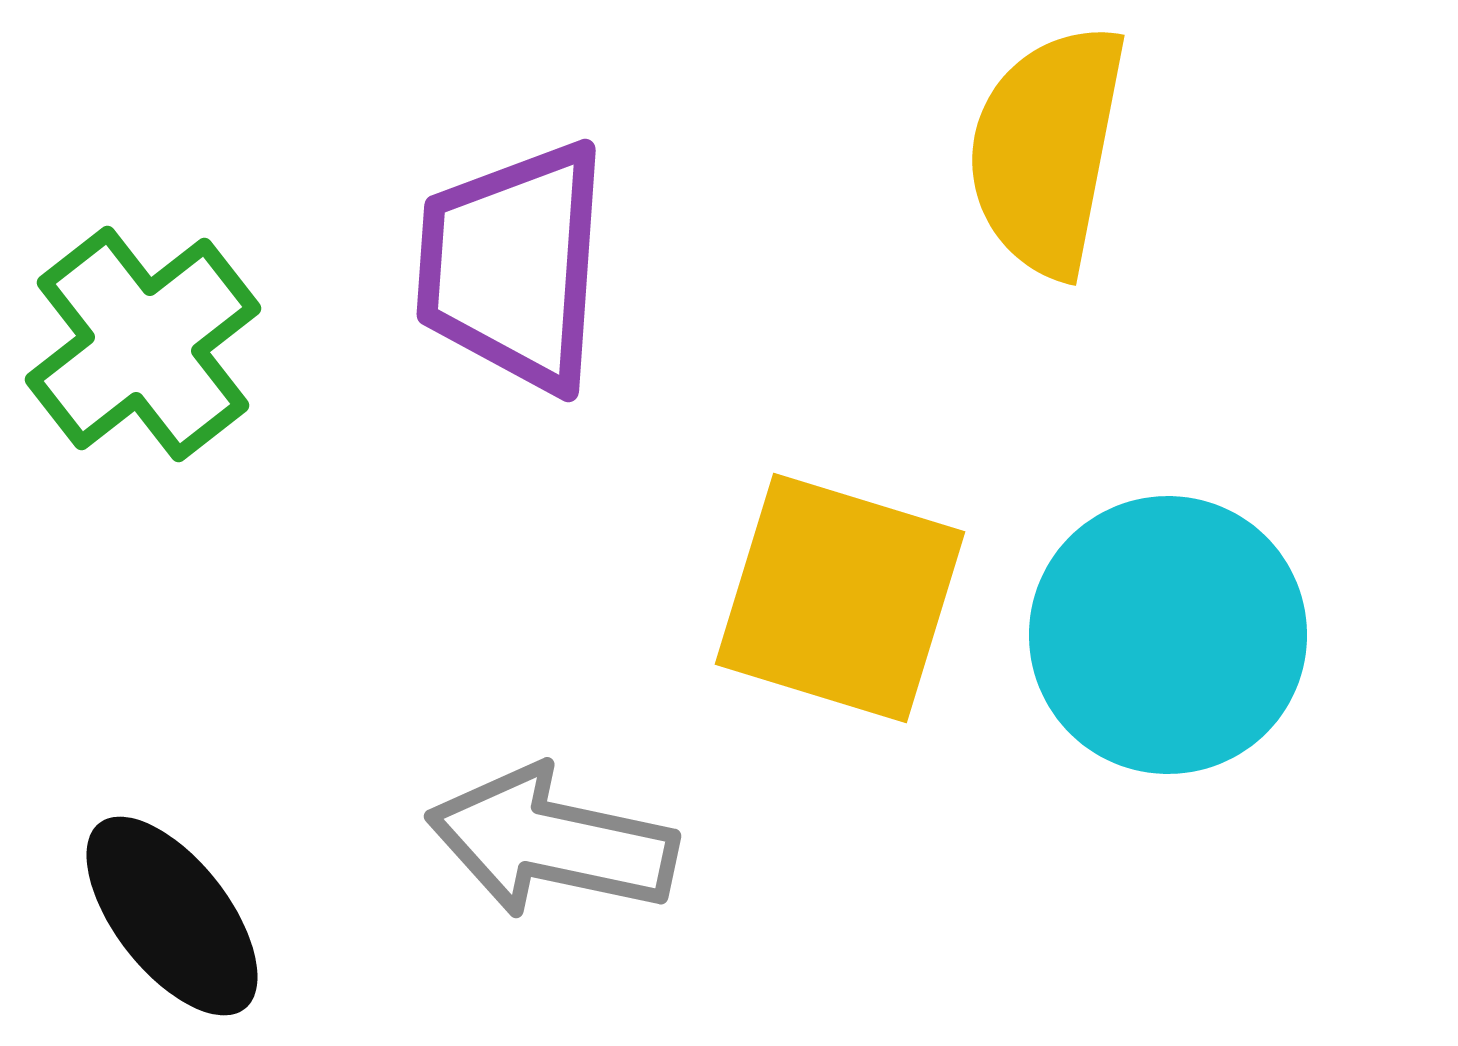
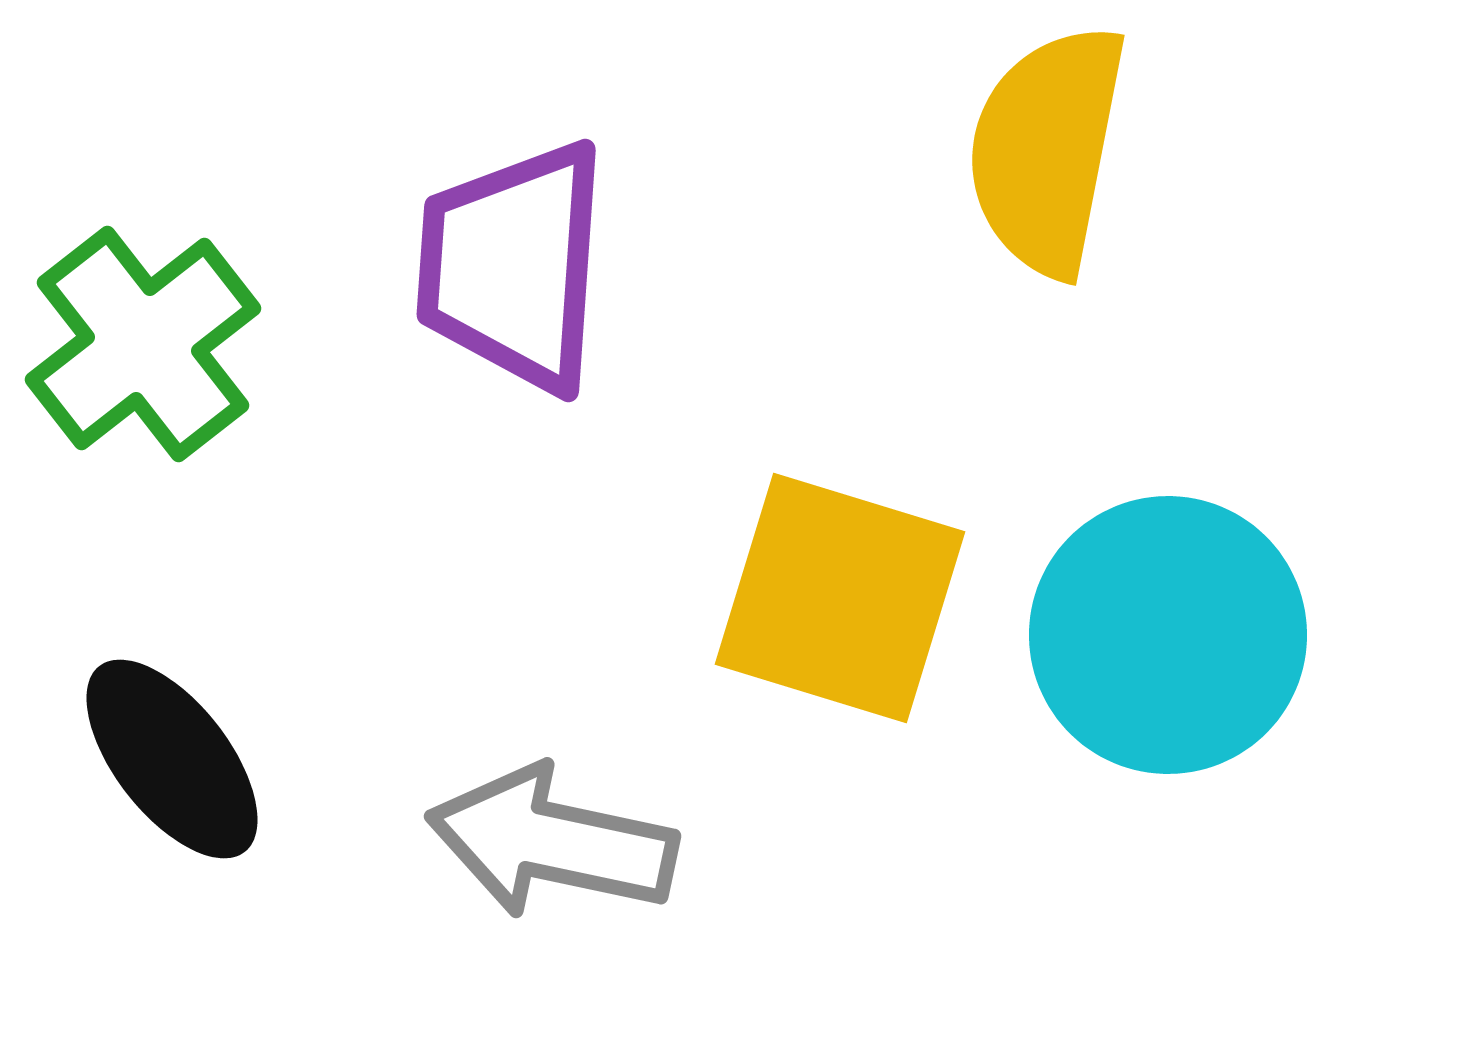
black ellipse: moved 157 px up
